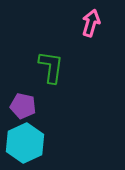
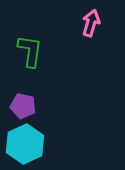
green L-shape: moved 21 px left, 16 px up
cyan hexagon: moved 1 px down
